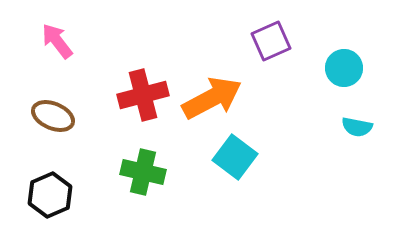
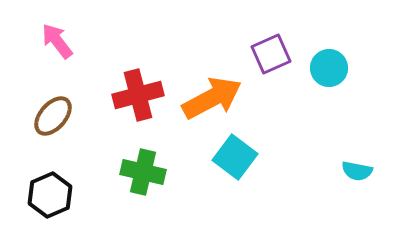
purple square: moved 13 px down
cyan circle: moved 15 px left
red cross: moved 5 px left
brown ellipse: rotated 72 degrees counterclockwise
cyan semicircle: moved 44 px down
